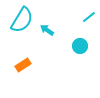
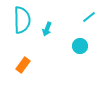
cyan semicircle: rotated 32 degrees counterclockwise
cyan arrow: moved 1 px up; rotated 104 degrees counterclockwise
orange rectangle: rotated 21 degrees counterclockwise
